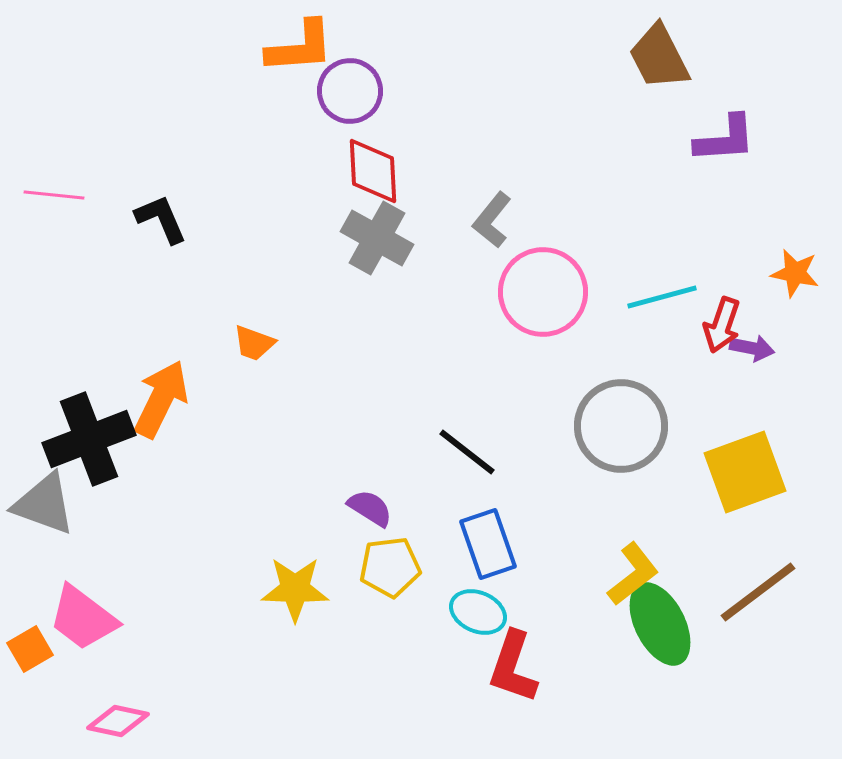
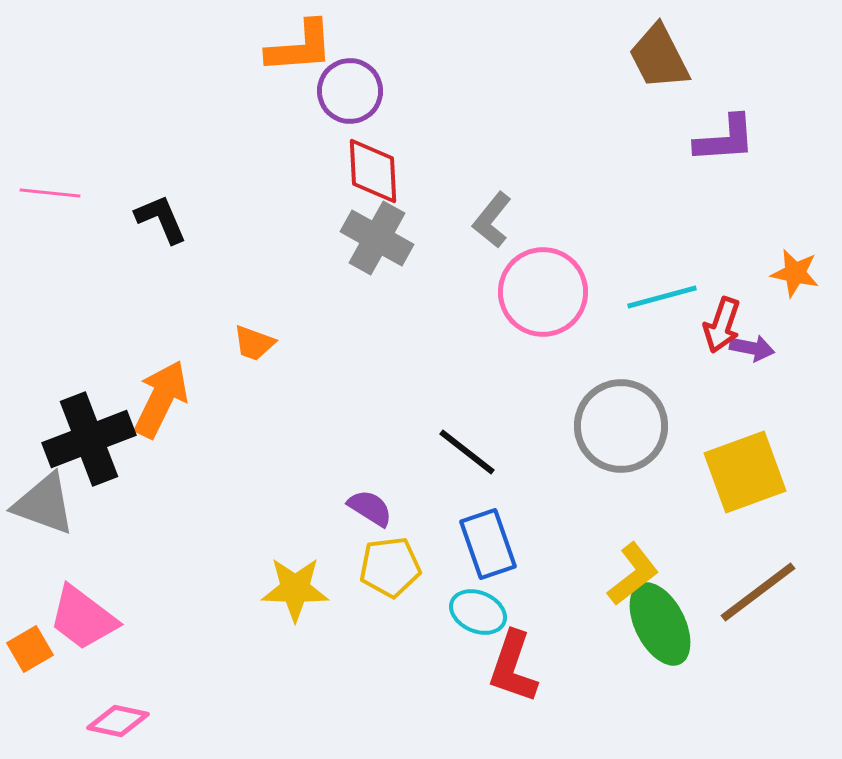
pink line: moved 4 px left, 2 px up
